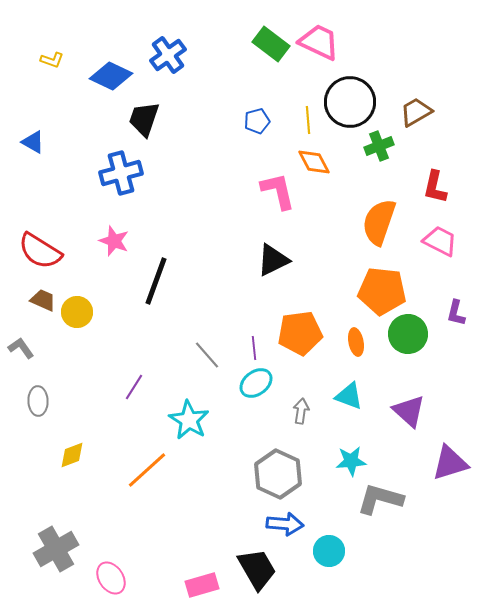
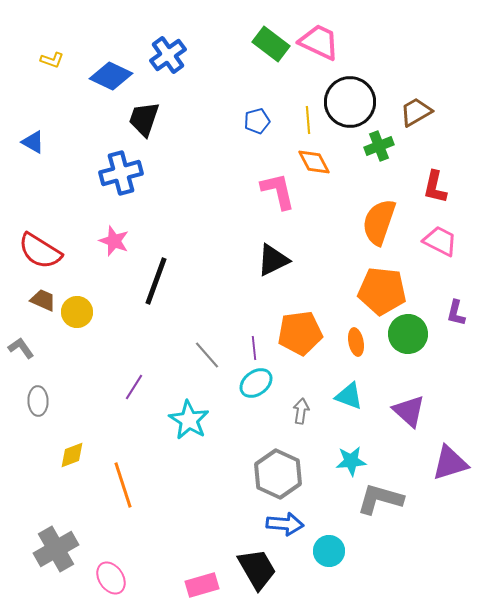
orange line at (147, 470): moved 24 px left, 15 px down; rotated 66 degrees counterclockwise
